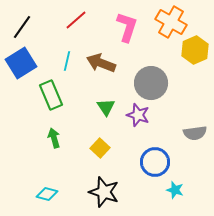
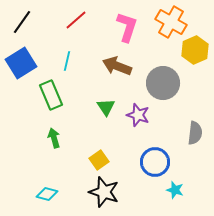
black line: moved 5 px up
brown arrow: moved 16 px right, 3 px down
gray circle: moved 12 px right
gray semicircle: rotated 75 degrees counterclockwise
yellow square: moved 1 px left, 12 px down; rotated 12 degrees clockwise
